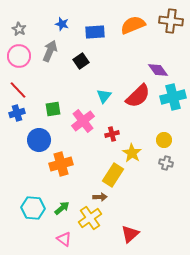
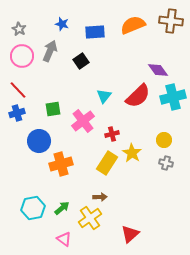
pink circle: moved 3 px right
blue circle: moved 1 px down
yellow rectangle: moved 6 px left, 12 px up
cyan hexagon: rotated 15 degrees counterclockwise
